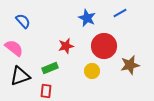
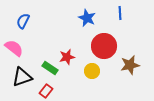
blue line: rotated 64 degrees counterclockwise
blue semicircle: rotated 112 degrees counterclockwise
red star: moved 1 px right, 11 px down
green rectangle: rotated 56 degrees clockwise
black triangle: moved 2 px right, 1 px down
red rectangle: rotated 32 degrees clockwise
